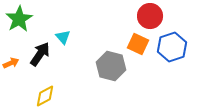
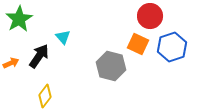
black arrow: moved 1 px left, 2 px down
yellow diamond: rotated 25 degrees counterclockwise
